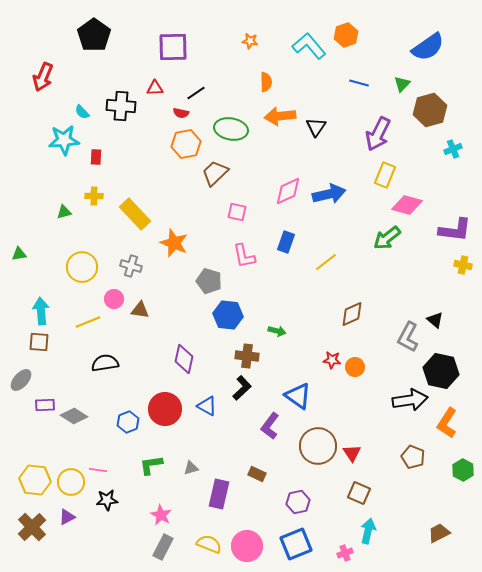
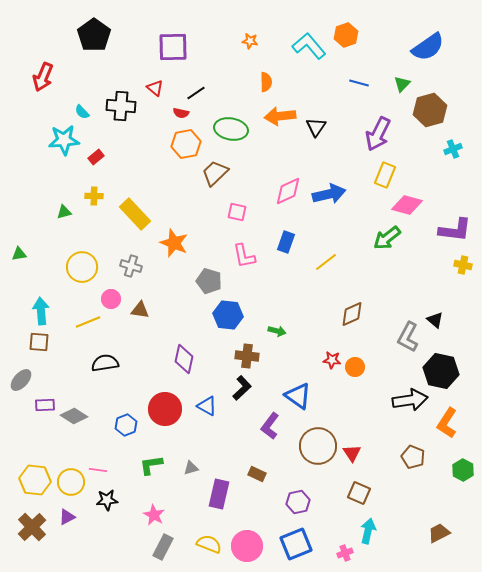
red triangle at (155, 88): rotated 42 degrees clockwise
red rectangle at (96, 157): rotated 49 degrees clockwise
pink circle at (114, 299): moved 3 px left
blue hexagon at (128, 422): moved 2 px left, 3 px down
pink star at (161, 515): moved 7 px left
